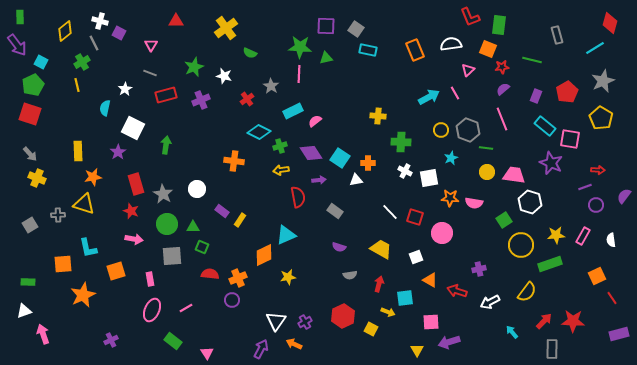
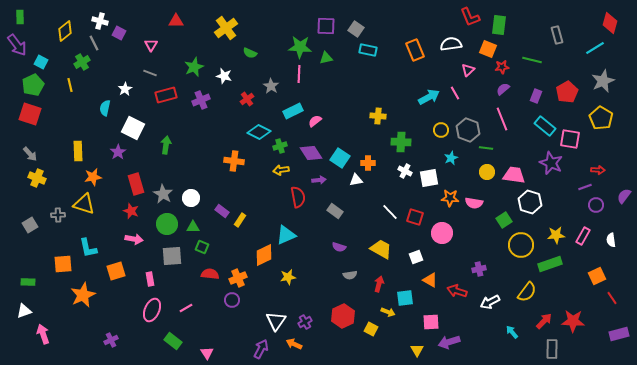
yellow line at (77, 85): moved 7 px left
white circle at (197, 189): moved 6 px left, 9 px down
